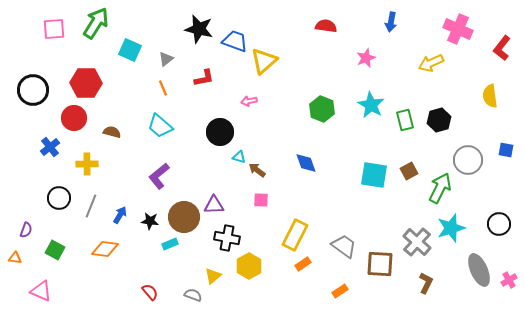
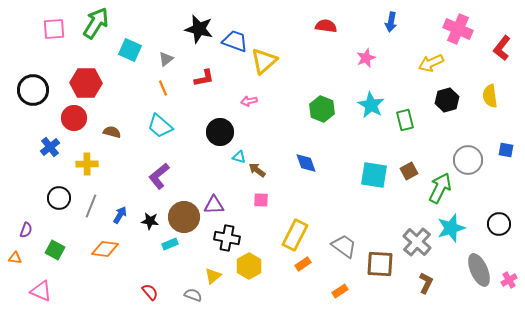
black hexagon at (439, 120): moved 8 px right, 20 px up
